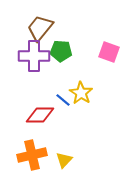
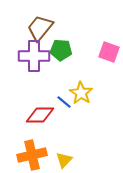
green pentagon: moved 1 px up
blue line: moved 1 px right, 2 px down
